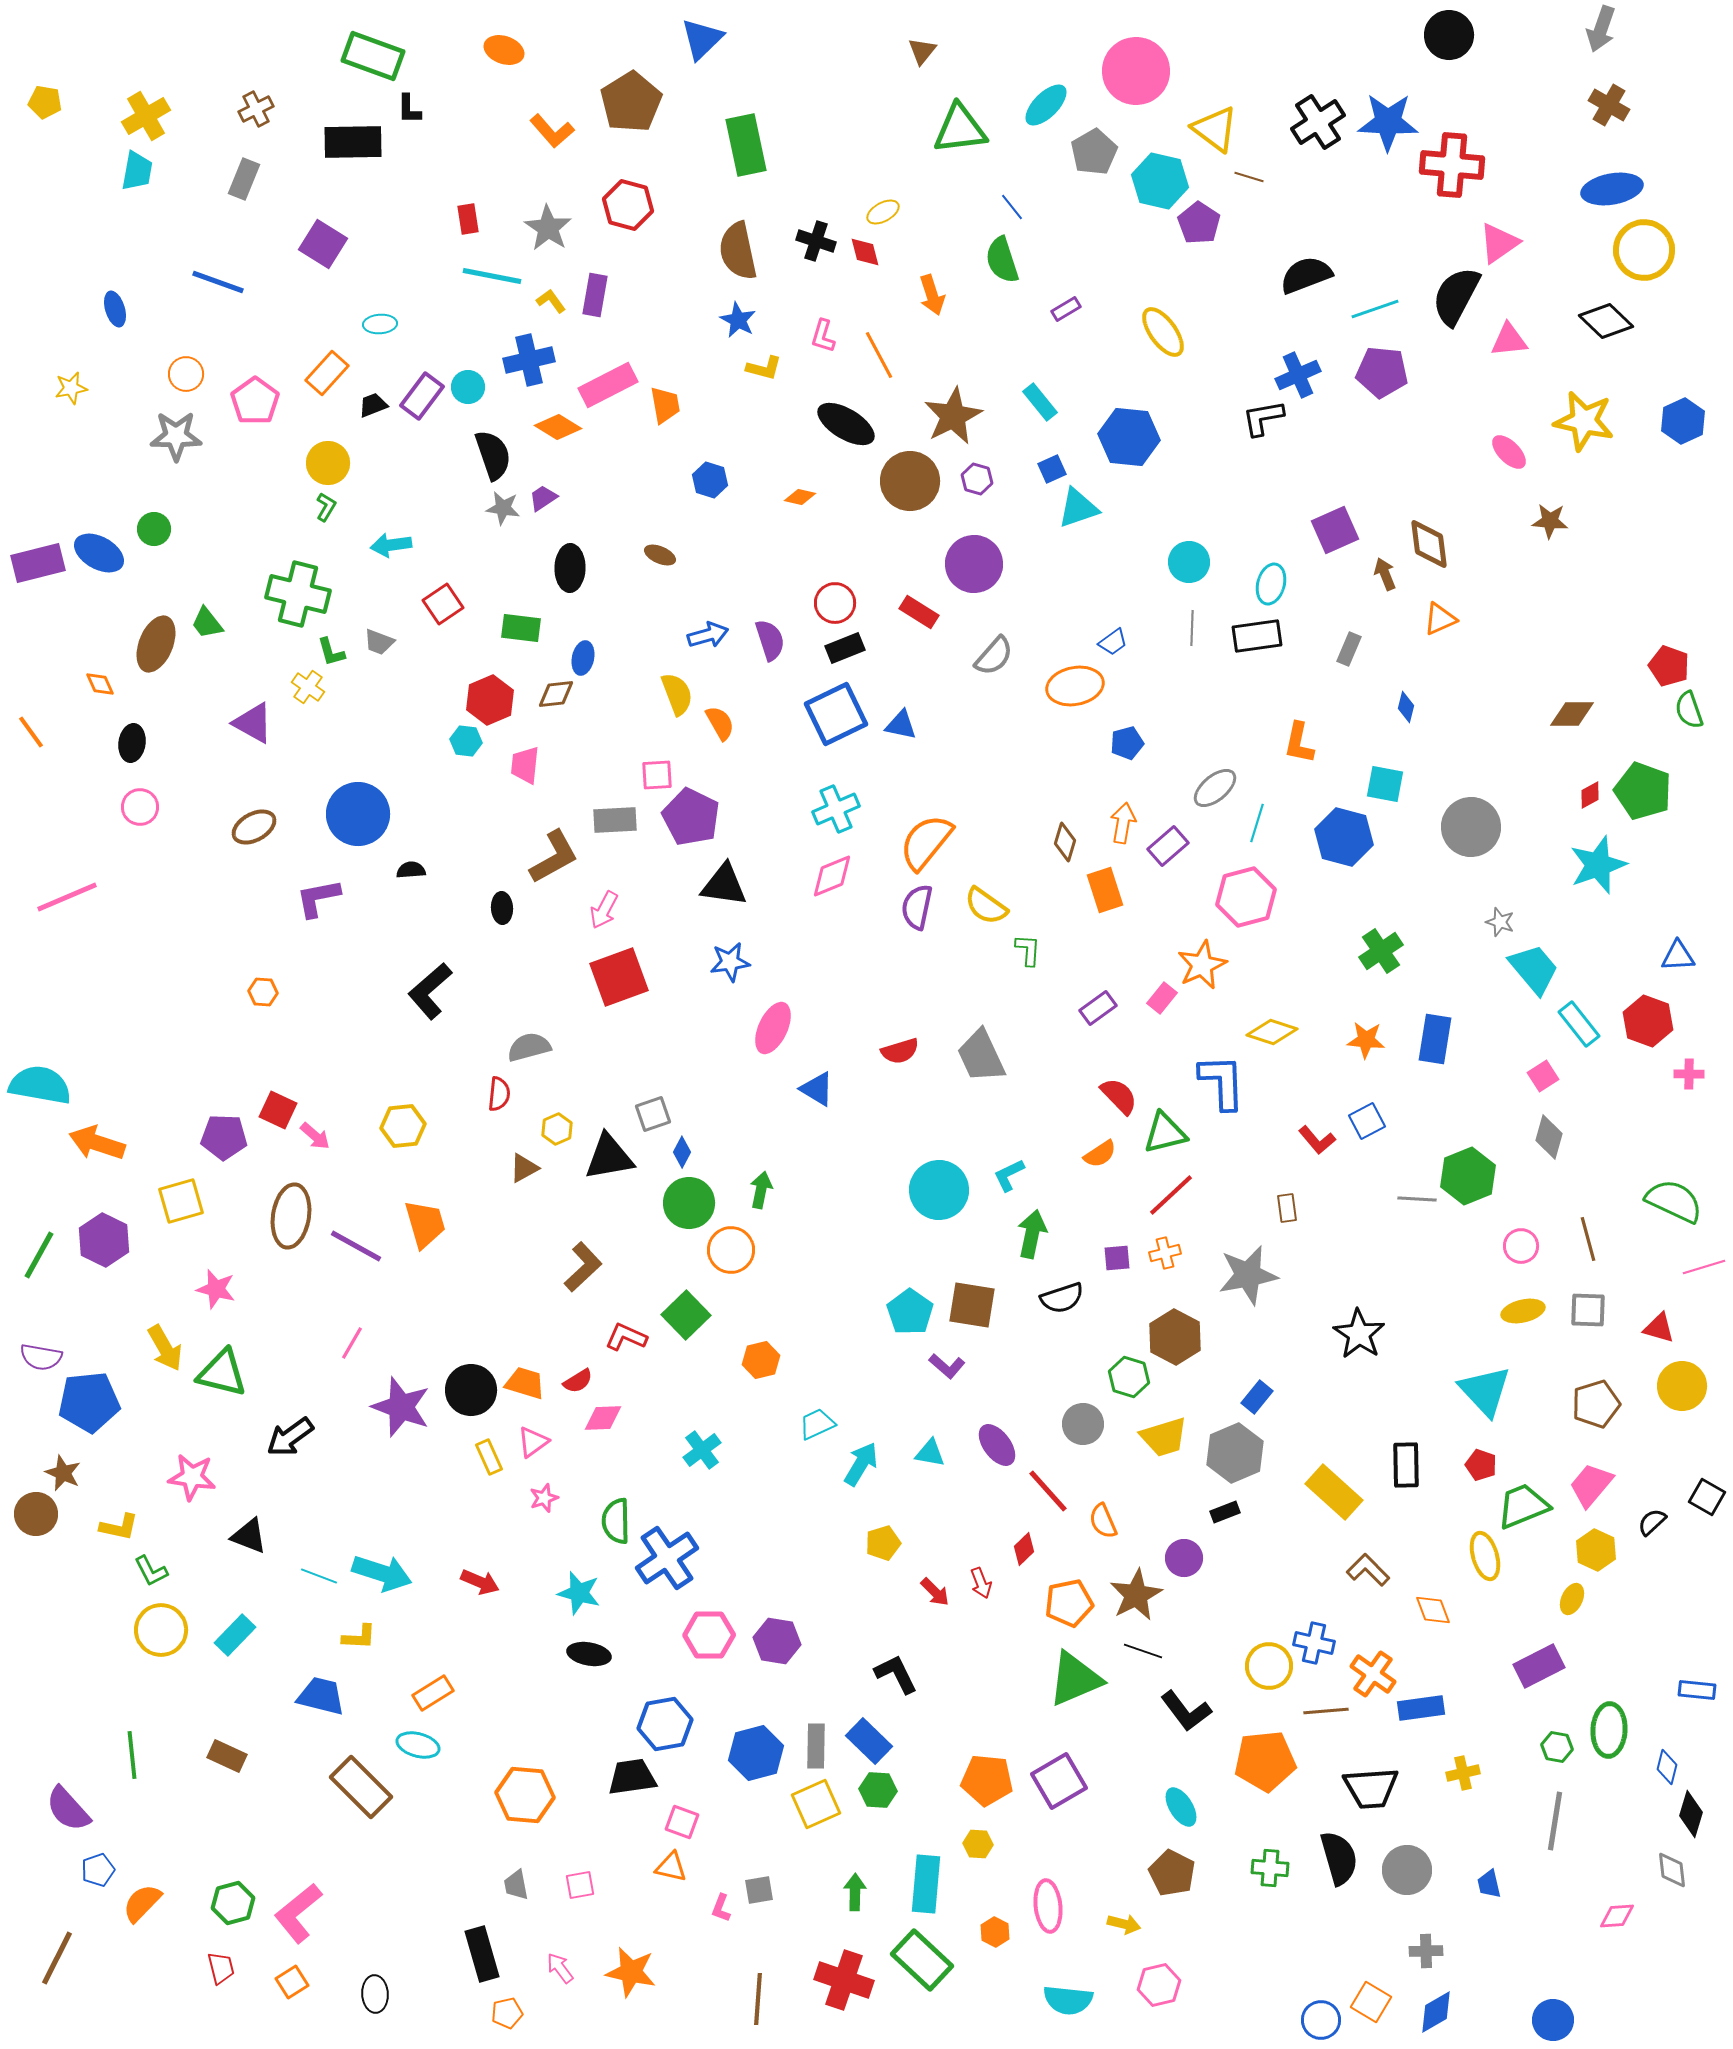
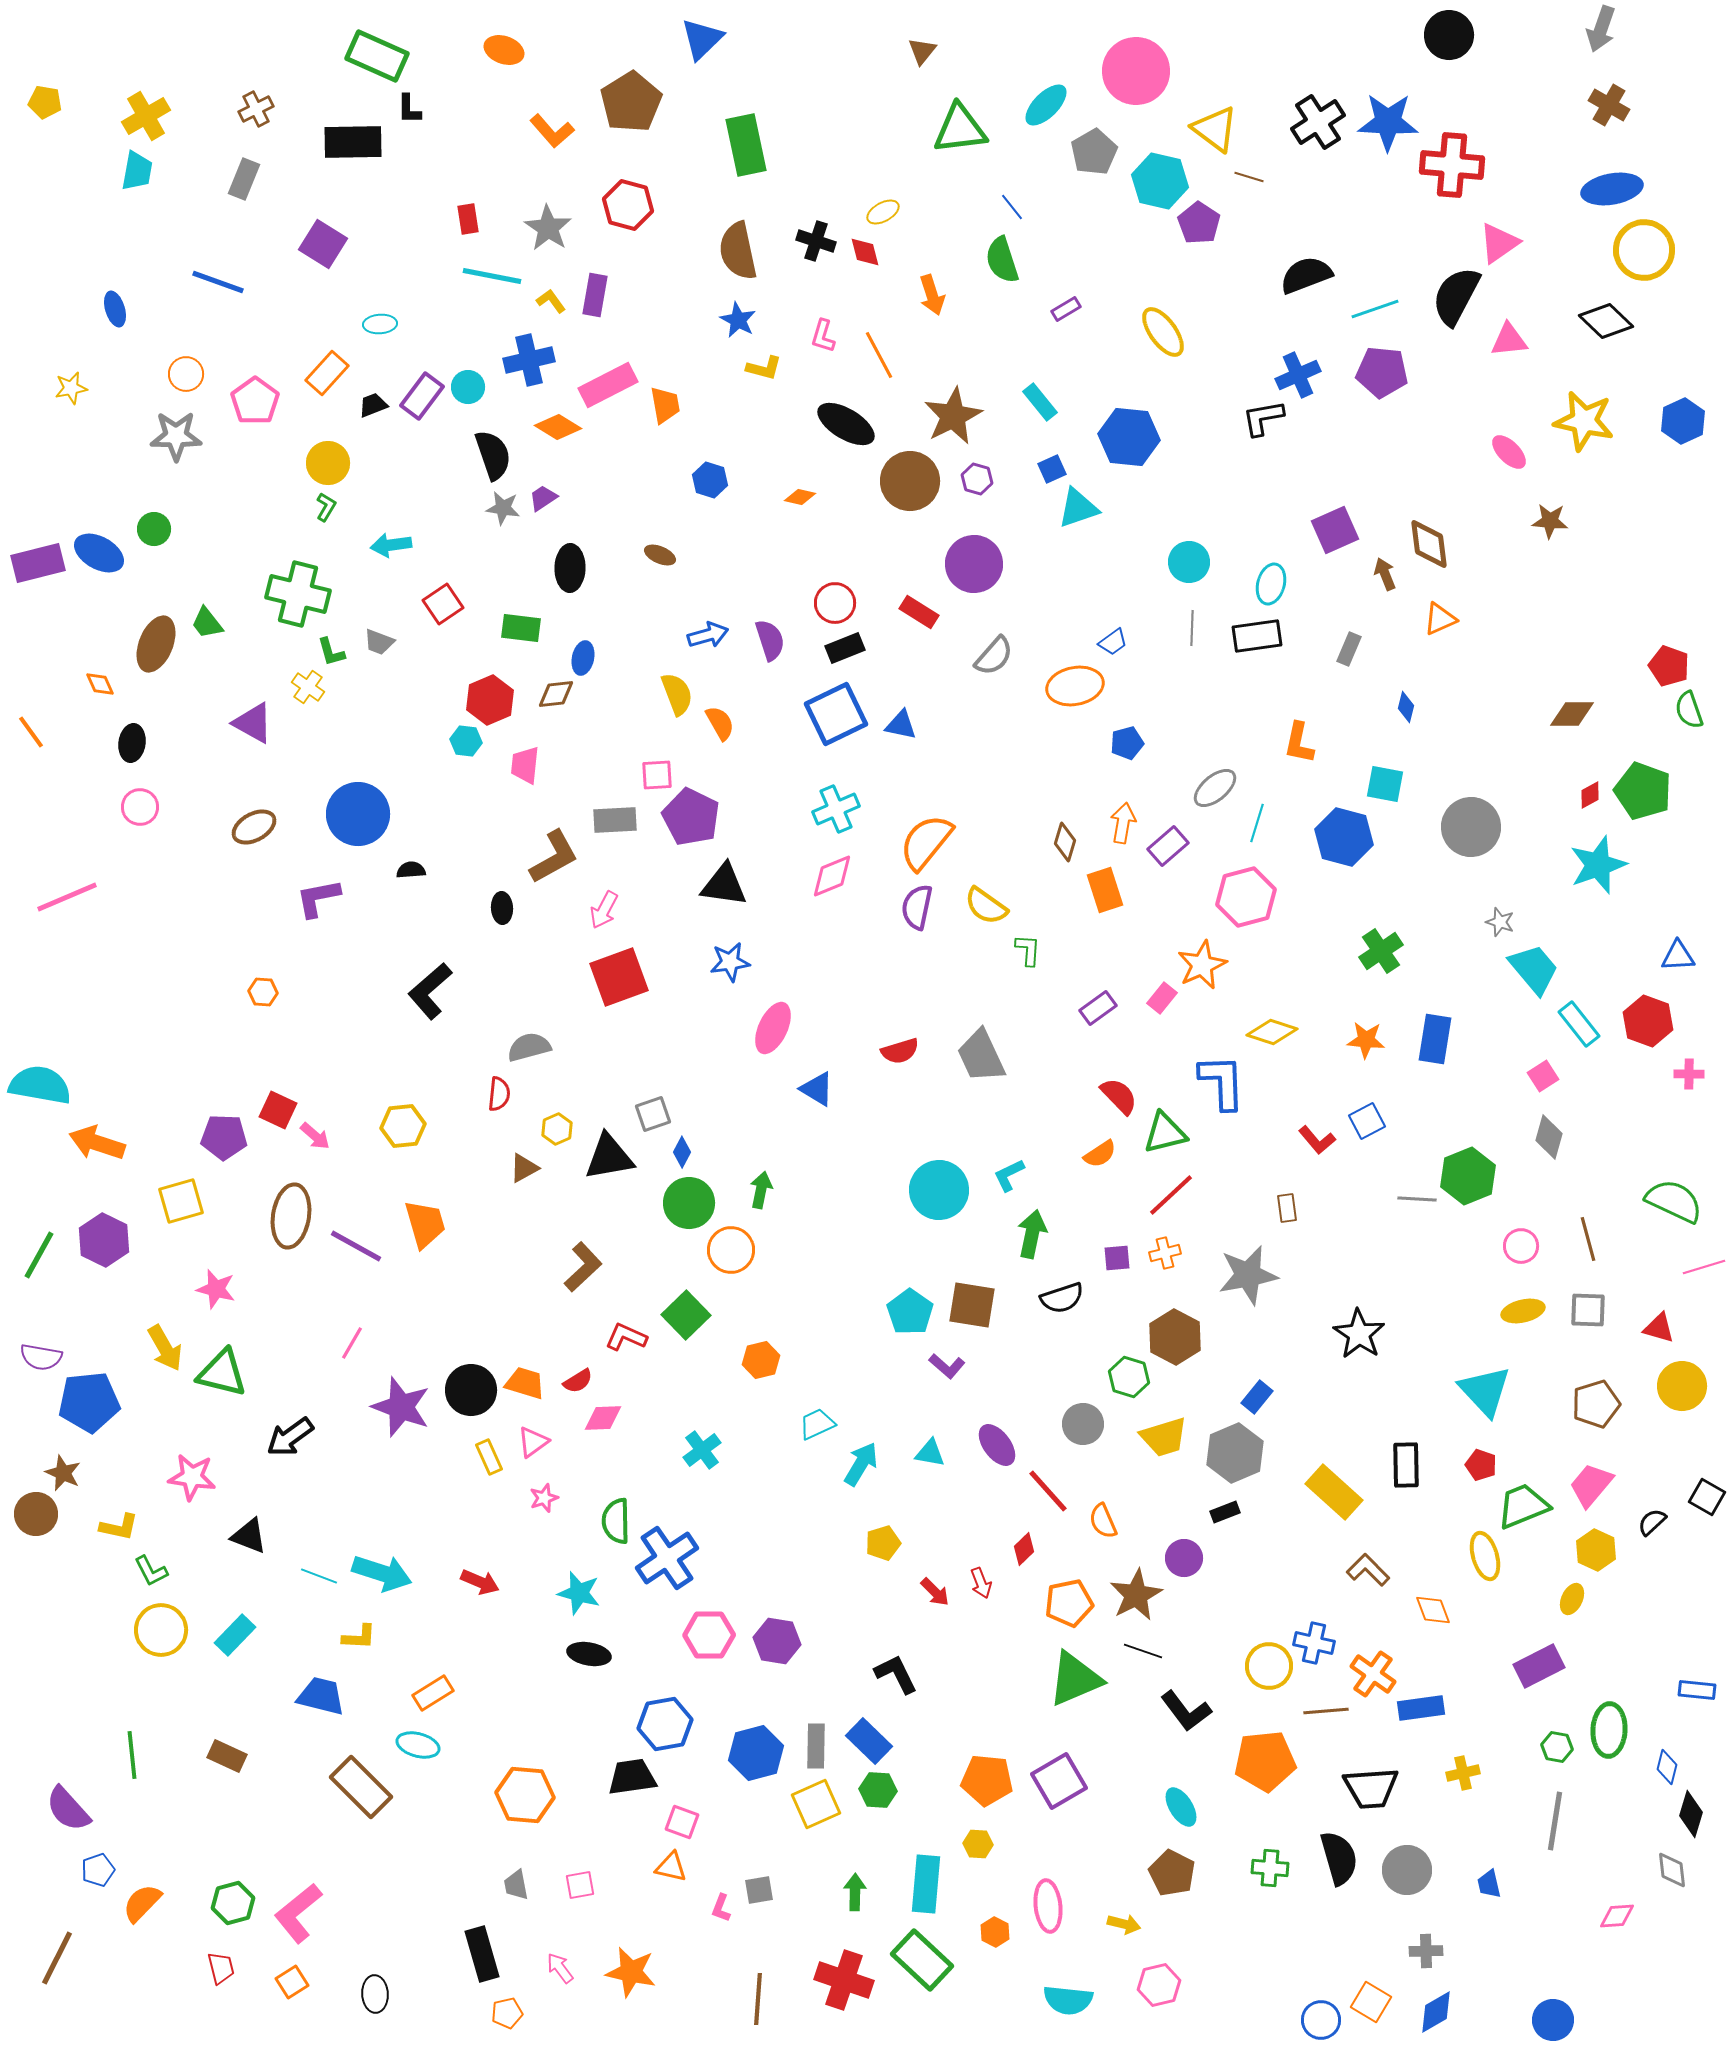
green rectangle at (373, 56): moved 4 px right; rotated 4 degrees clockwise
